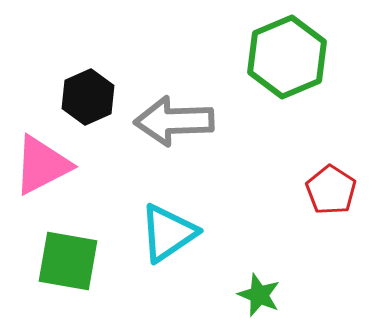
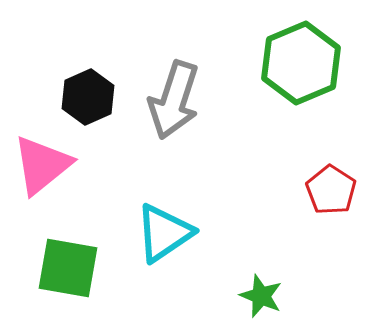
green hexagon: moved 14 px right, 6 px down
gray arrow: moved 21 px up; rotated 70 degrees counterclockwise
pink triangle: rotated 12 degrees counterclockwise
cyan triangle: moved 4 px left
green square: moved 7 px down
green star: moved 2 px right, 1 px down
